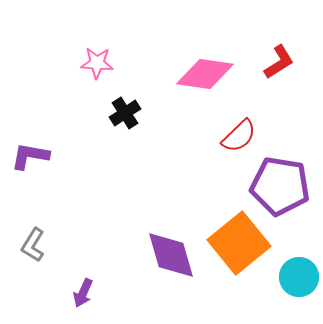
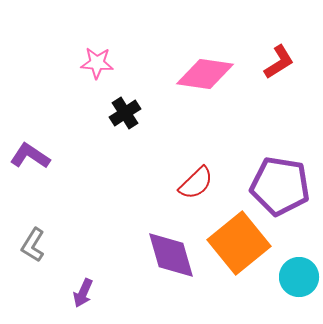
red semicircle: moved 43 px left, 47 px down
purple L-shape: rotated 24 degrees clockwise
